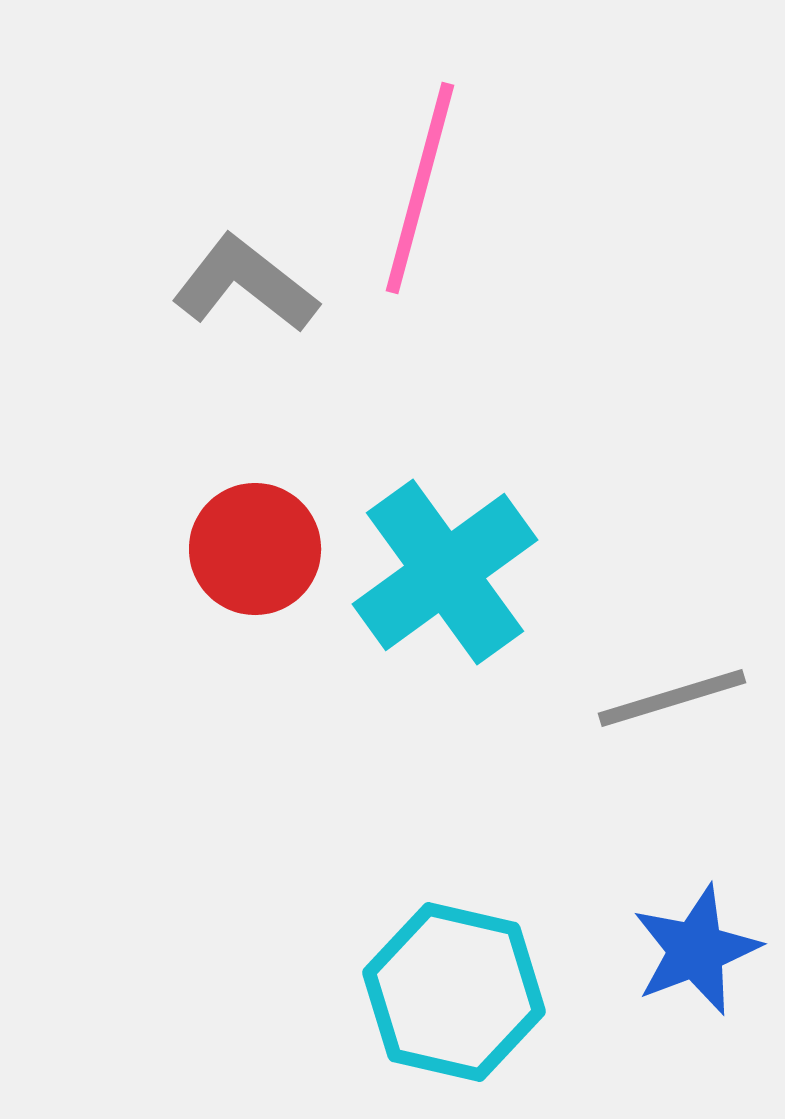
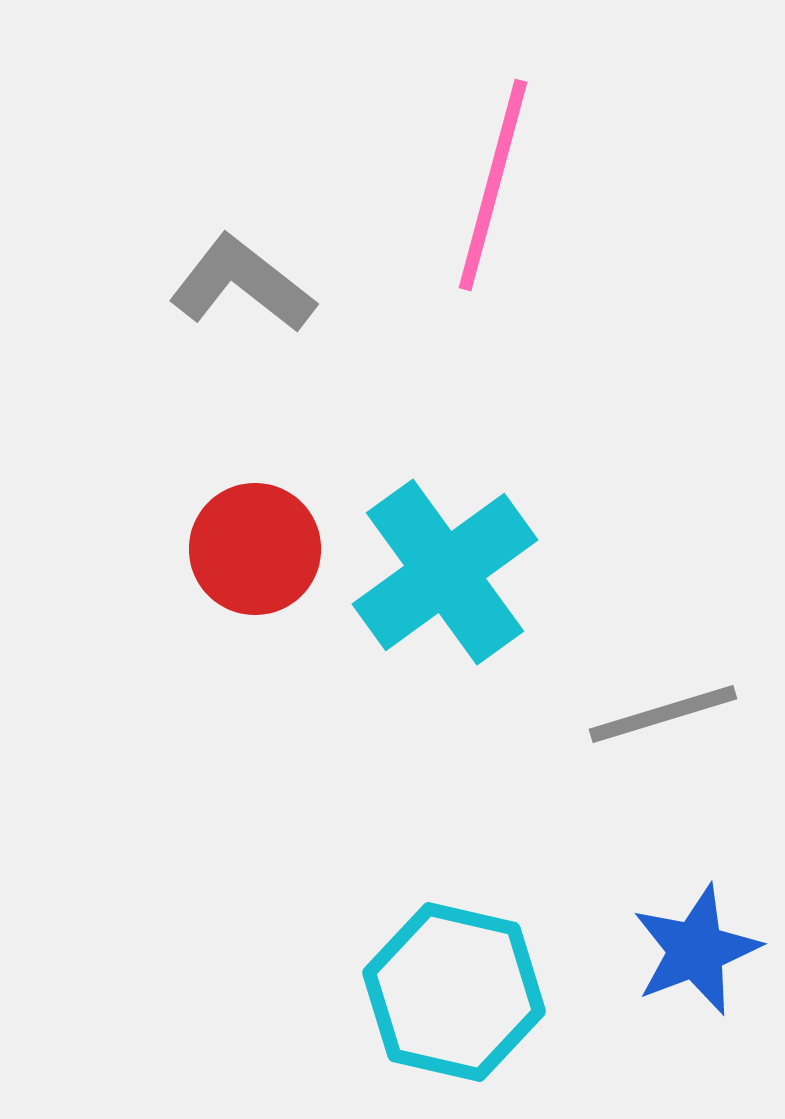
pink line: moved 73 px right, 3 px up
gray L-shape: moved 3 px left
gray line: moved 9 px left, 16 px down
